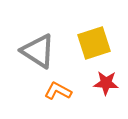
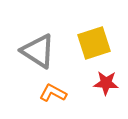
orange L-shape: moved 5 px left, 2 px down
